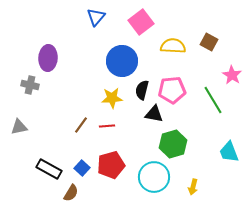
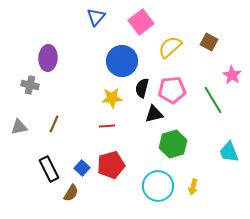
yellow semicircle: moved 3 px left, 1 px down; rotated 45 degrees counterclockwise
black semicircle: moved 2 px up
black triangle: rotated 24 degrees counterclockwise
brown line: moved 27 px left, 1 px up; rotated 12 degrees counterclockwise
black rectangle: rotated 35 degrees clockwise
cyan circle: moved 4 px right, 9 px down
